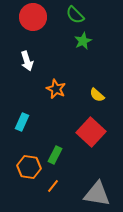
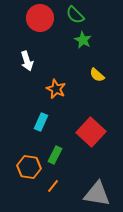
red circle: moved 7 px right, 1 px down
green star: moved 1 px up; rotated 18 degrees counterclockwise
yellow semicircle: moved 20 px up
cyan rectangle: moved 19 px right
